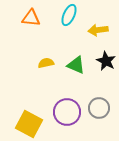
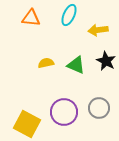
purple circle: moved 3 px left
yellow square: moved 2 px left
